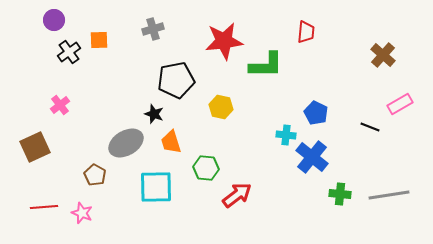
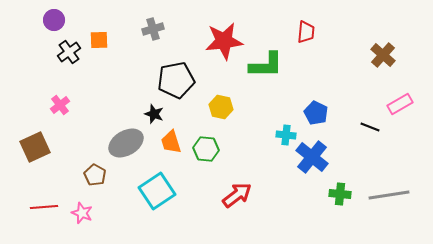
green hexagon: moved 19 px up
cyan square: moved 1 px right, 4 px down; rotated 33 degrees counterclockwise
